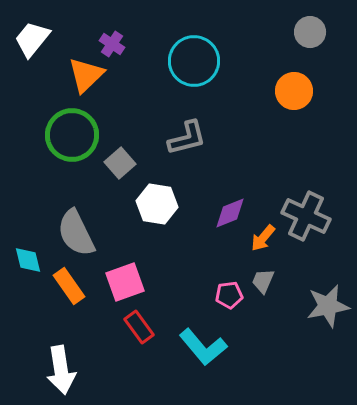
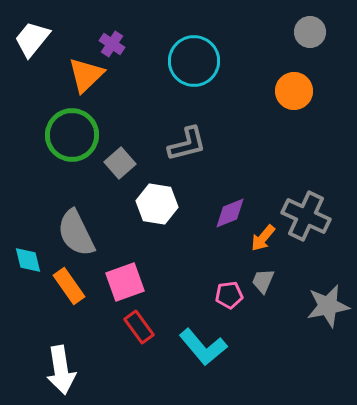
gray L-shape: moved 6 px down
